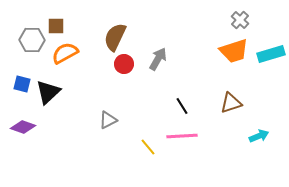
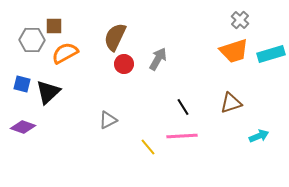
brown square: moved 2 px left
black line: moved 1 px right, 1 px down
